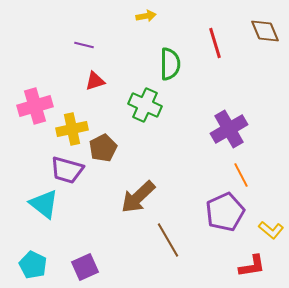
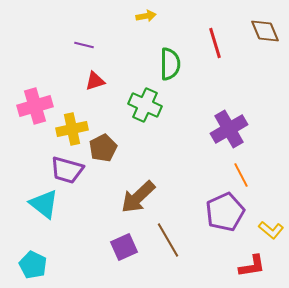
purple square: moved 39 px right, 20 px up
